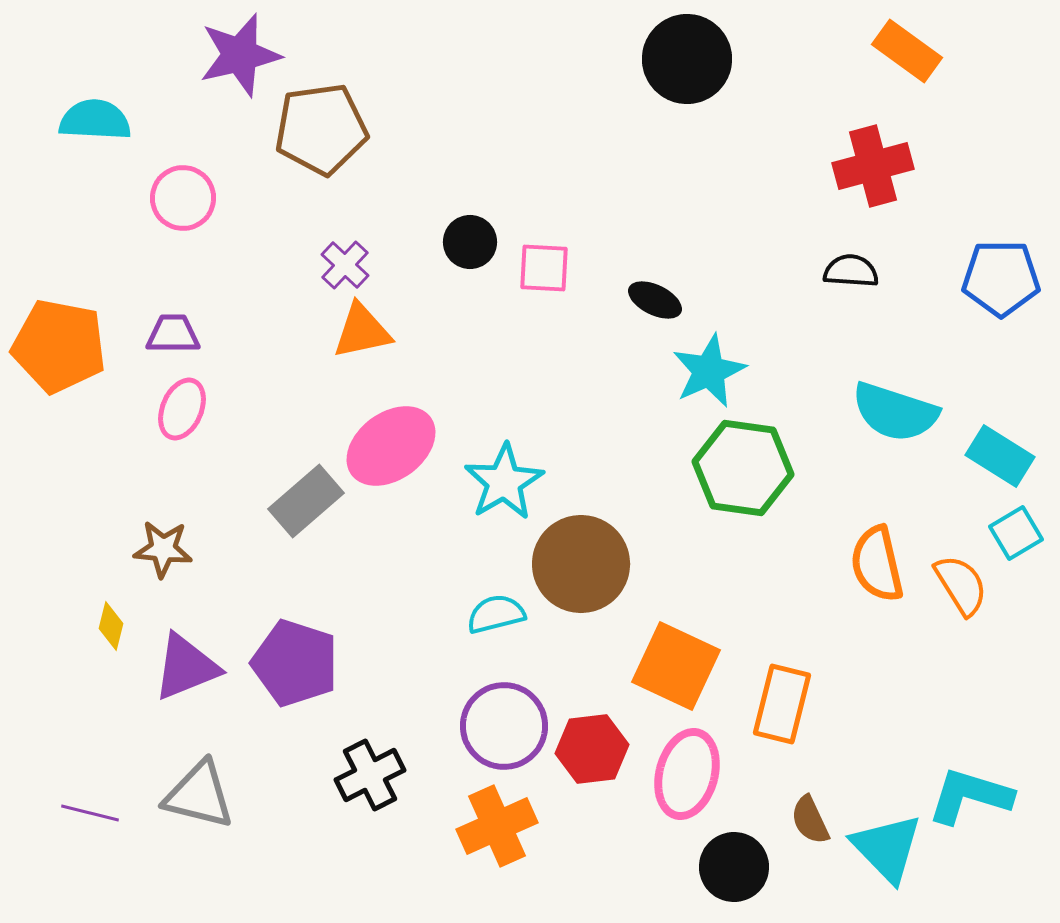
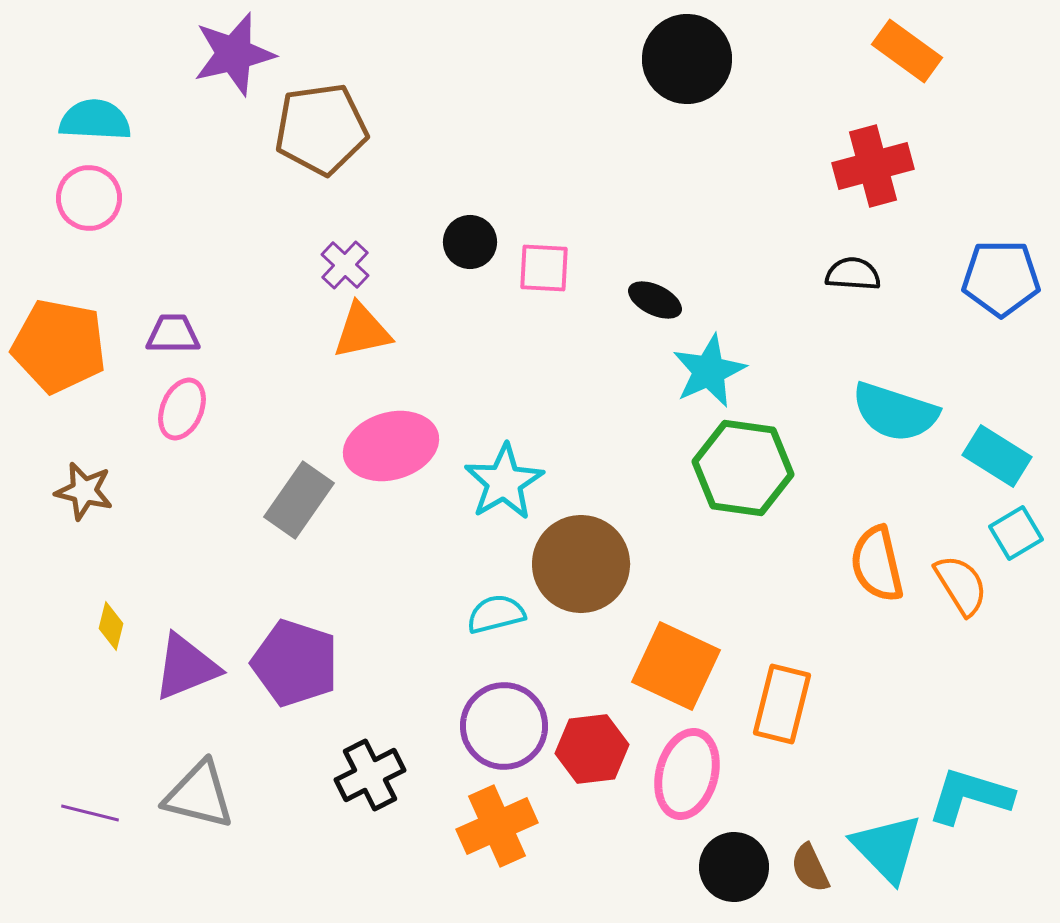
purple star at (240, 55): moved 6 px left, 1 px up
pink circle at (183, 198): moved 94 px left
black semicircle at (851, 271): moved 2 px right, 3 px down
pink ellipse at (391, 446): rotated 20 degrees clockwise
cyan rectangle at (1000, 456): moved 3 px left
gray rectangle at (306, 501): moved 7 px left, 1 px up; rotated 14 degrees counterclockwise
brown star at (163, 549): moved 79 px left, 58 px up; rotated 8 degrees clockwise
brown semicircle at (810, 820): moved 48 px down
